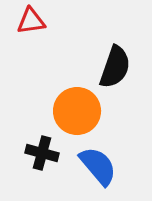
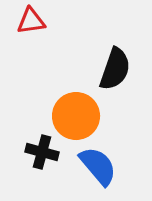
black semicircle: moved 2 px down
orange circle: moved 1 px left, 5 px down
black cross: moved 1 px up
